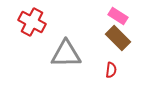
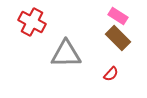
red semicircle: moved 4 px down; rotated 35 degrees clockwise
